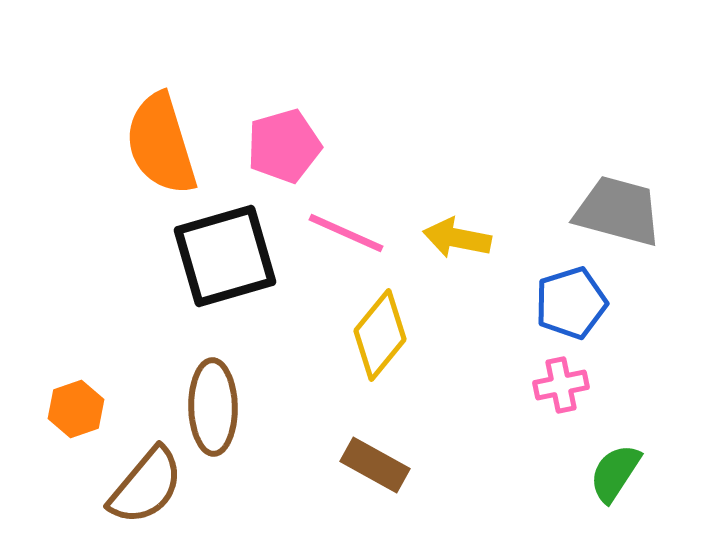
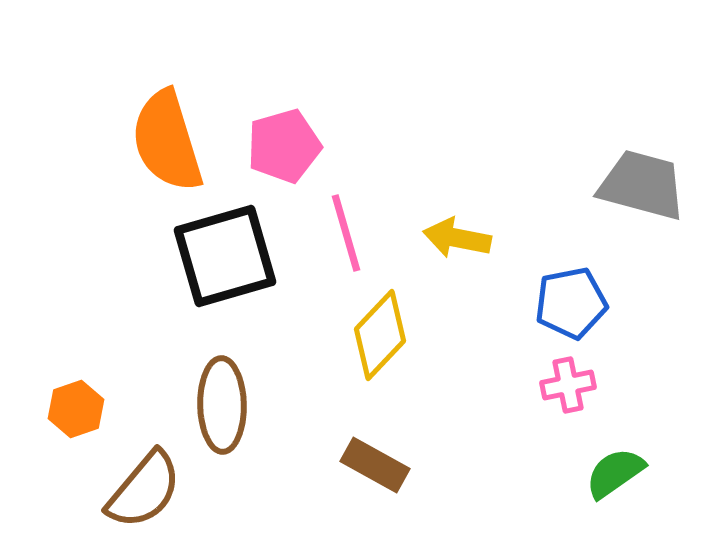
orange semicircle: moved 6 px right, 3 px up
gray trapezoid: moved 24 px right, 26 px up
pink line: rotated 50 degrees clockwise
blue pentagon: rotated 6 degrees clockwise
yellow diamond: rotated 4 degrees clockwise
pink cross: moved 7 px right
brown ellipse: moved 9 px right, 2 px up
green semicircle: rotated 22 degrees clockwise
brown semicircle: moved 2 px left, 4 px down
